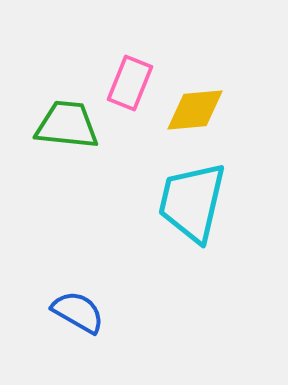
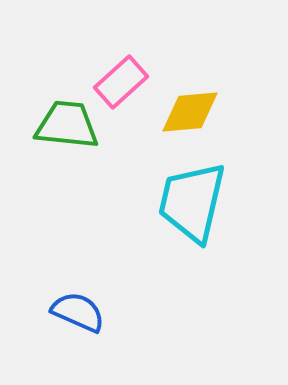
pink rectangle: moved 9 px left, 1 px up; rotated 26 degrees clockwise
yellow diamond: moved 5 px left, 2 px down
blue semicircle: rotated 6 degrees counterclockwise
